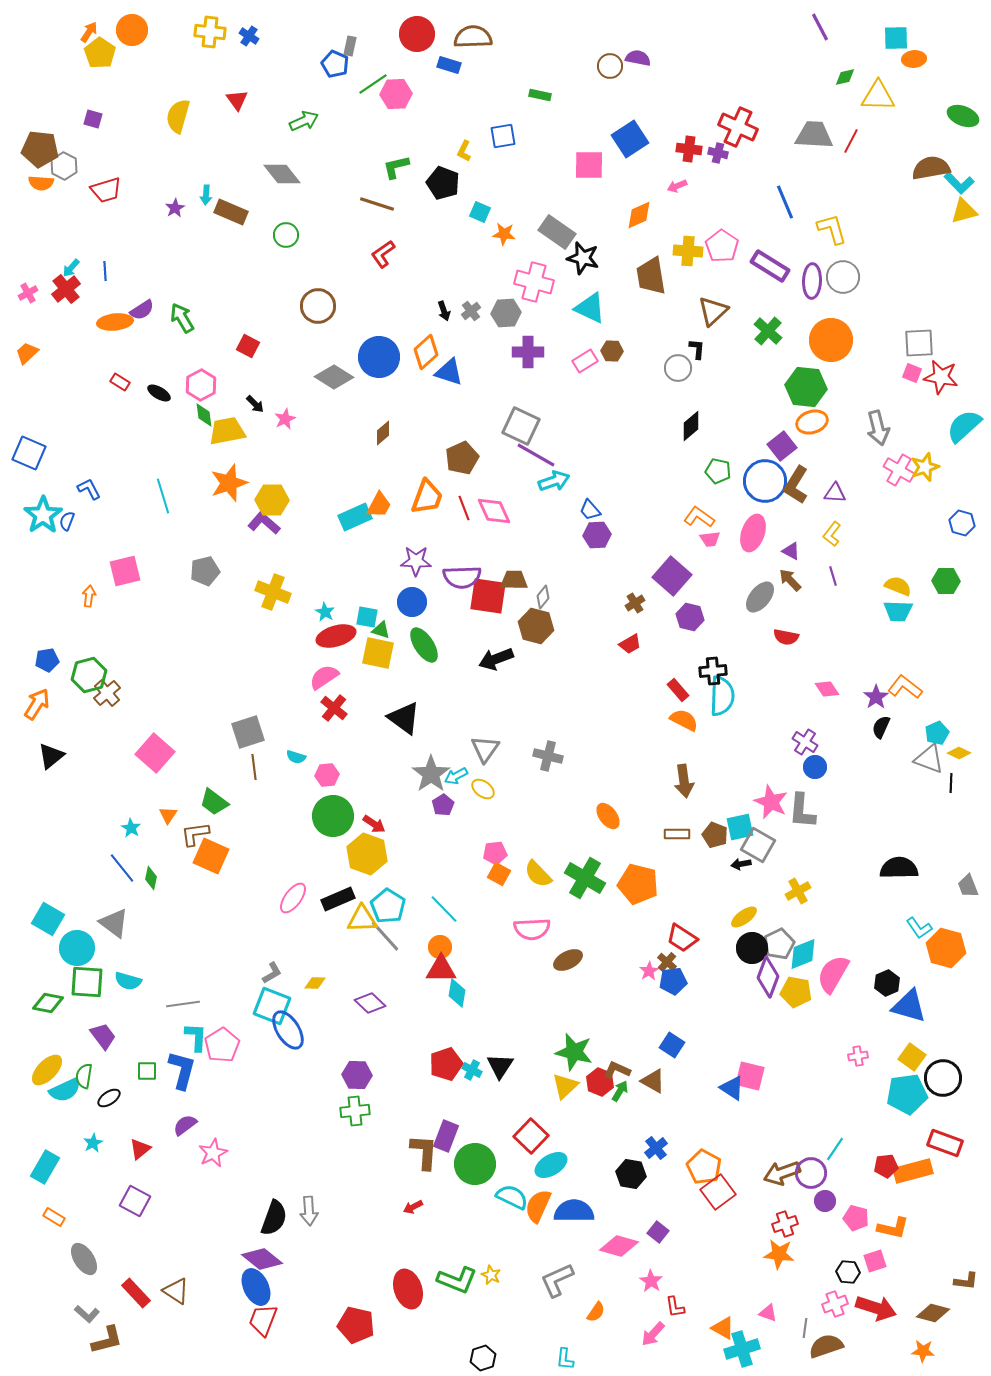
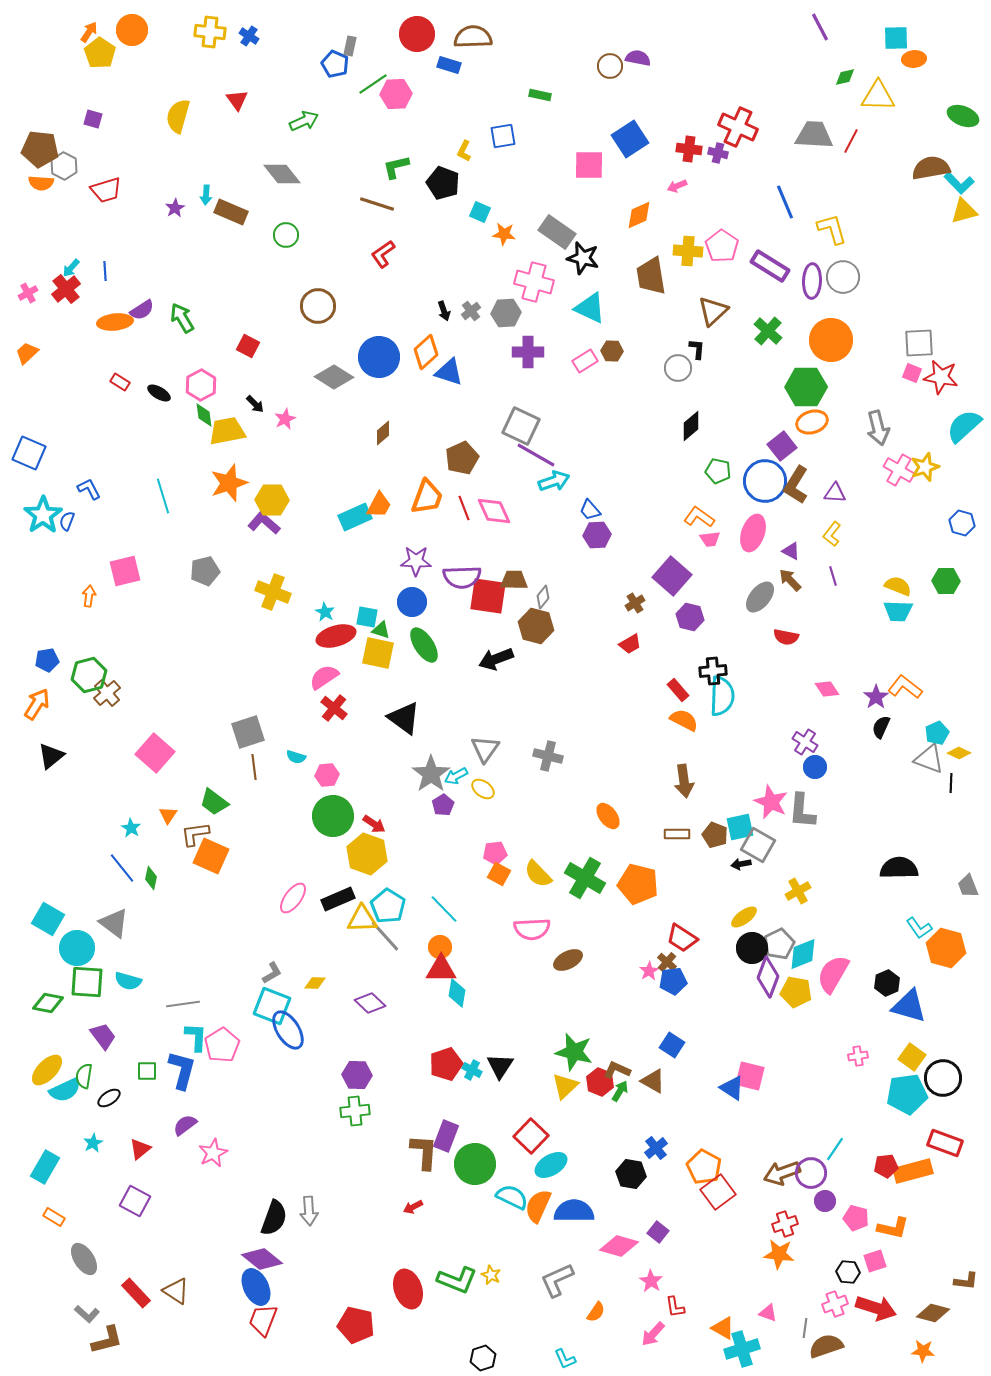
green hexagon at (806, 387): rotated 6 degrees counterclockwise
cyan L-shape at (565, 1359): rotated 30 degrees counterclockwise
